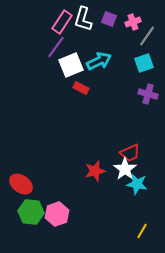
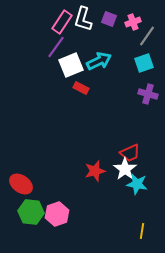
yellow line: rotated 21 degrees counterclockwise
